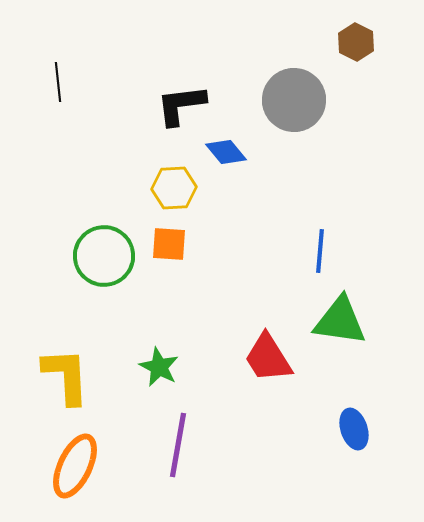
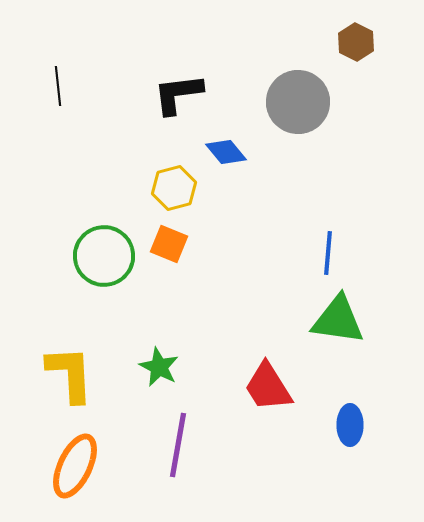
black line: moved 4 px down
gray circle: moved 4 px right, 2 px down
black L-shape: moved 3 px left, 11 px up
yellow hexagon: rotated 12 degrees counterclockwise
orange square: rotated 18 degrees clockwise
blue line: moved 8 px right, 2 px down
green triangle: moved 2 px left, 1 px up
red trapezoid: moved 29 px down
yellow L-shape: moved 4 px right, 2 px up
blue ellipse: moved 4 px left, 4 px up; rotated 18 degrees clockwise
